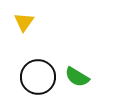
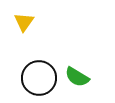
black circle: moved 1 px right, 1 px down
